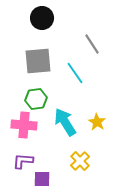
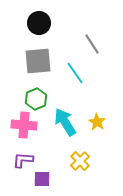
black circle: moved 3 px left, 5 px down
green hexagon: rotated 15 degrees counterclockwise
purple L-shape: moved 1 px up
